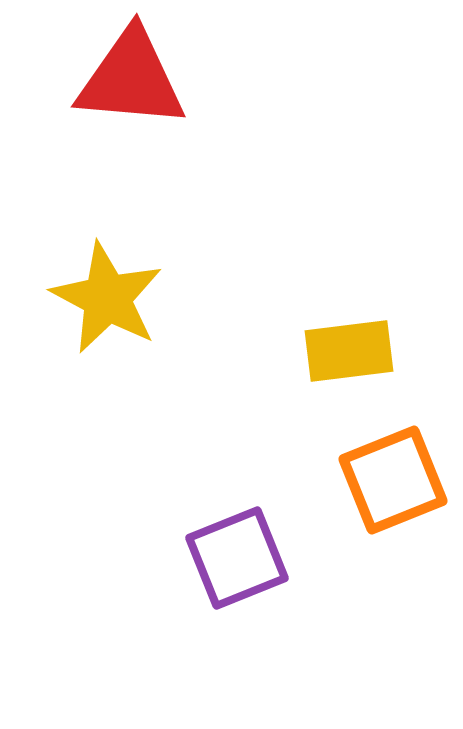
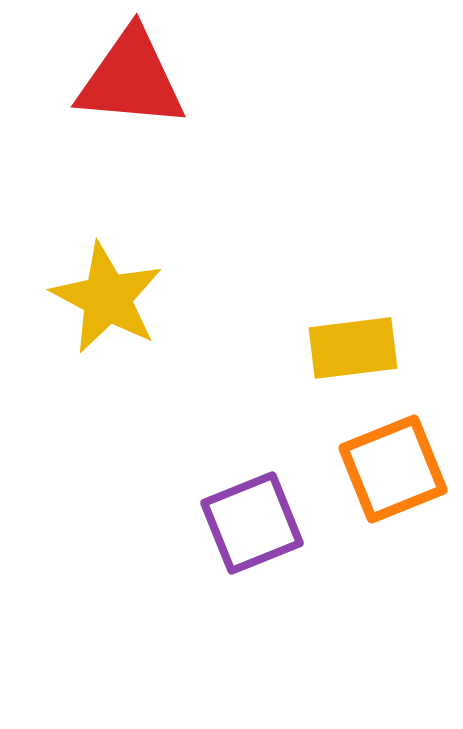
yellow rectangle: moved 4 px right, 3 px up
orange square: moved 11 px up
purple square: moved 15 px right, 35 px up
